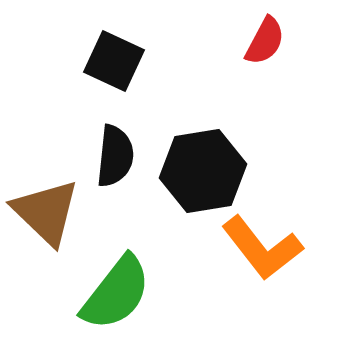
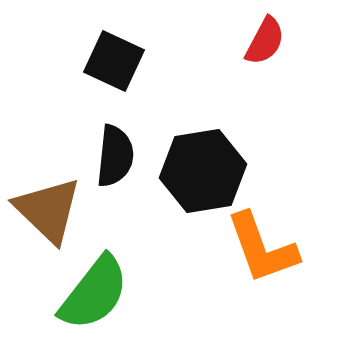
brown triangle: moved 2 px right, 2 px up
orange L-shape: rotated 18 degrees clockwise
green semicircle: moved 22 px left
